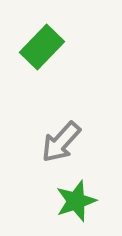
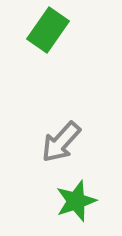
green rectangle: moved 6 px right, 17 px up; rotated 9 degrees counterclockwise
